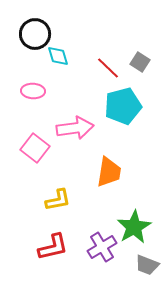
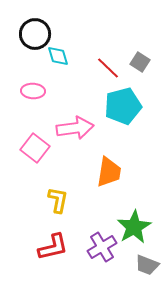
yellow L-shape: rotated 68 degrees counterclockwise
